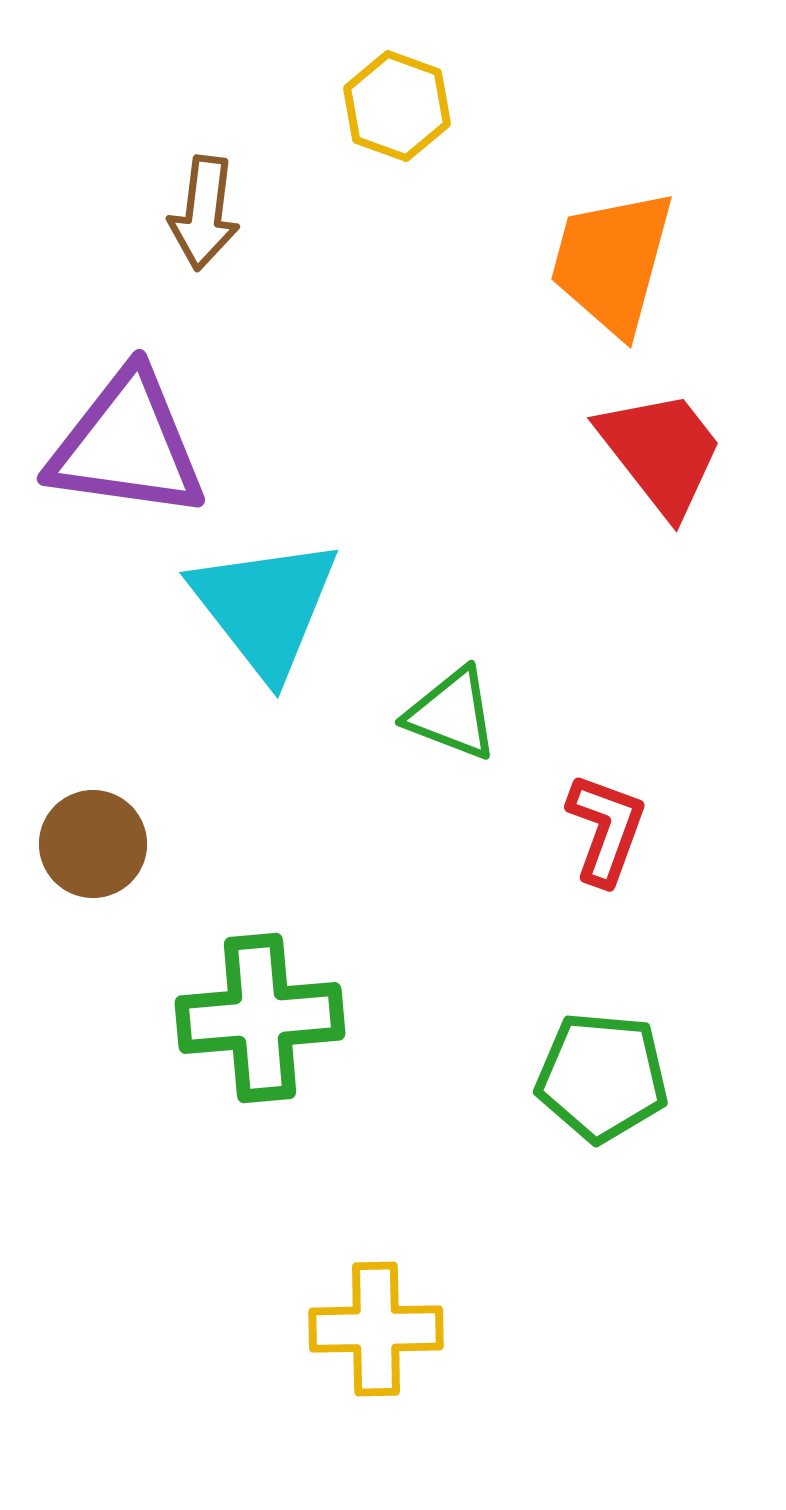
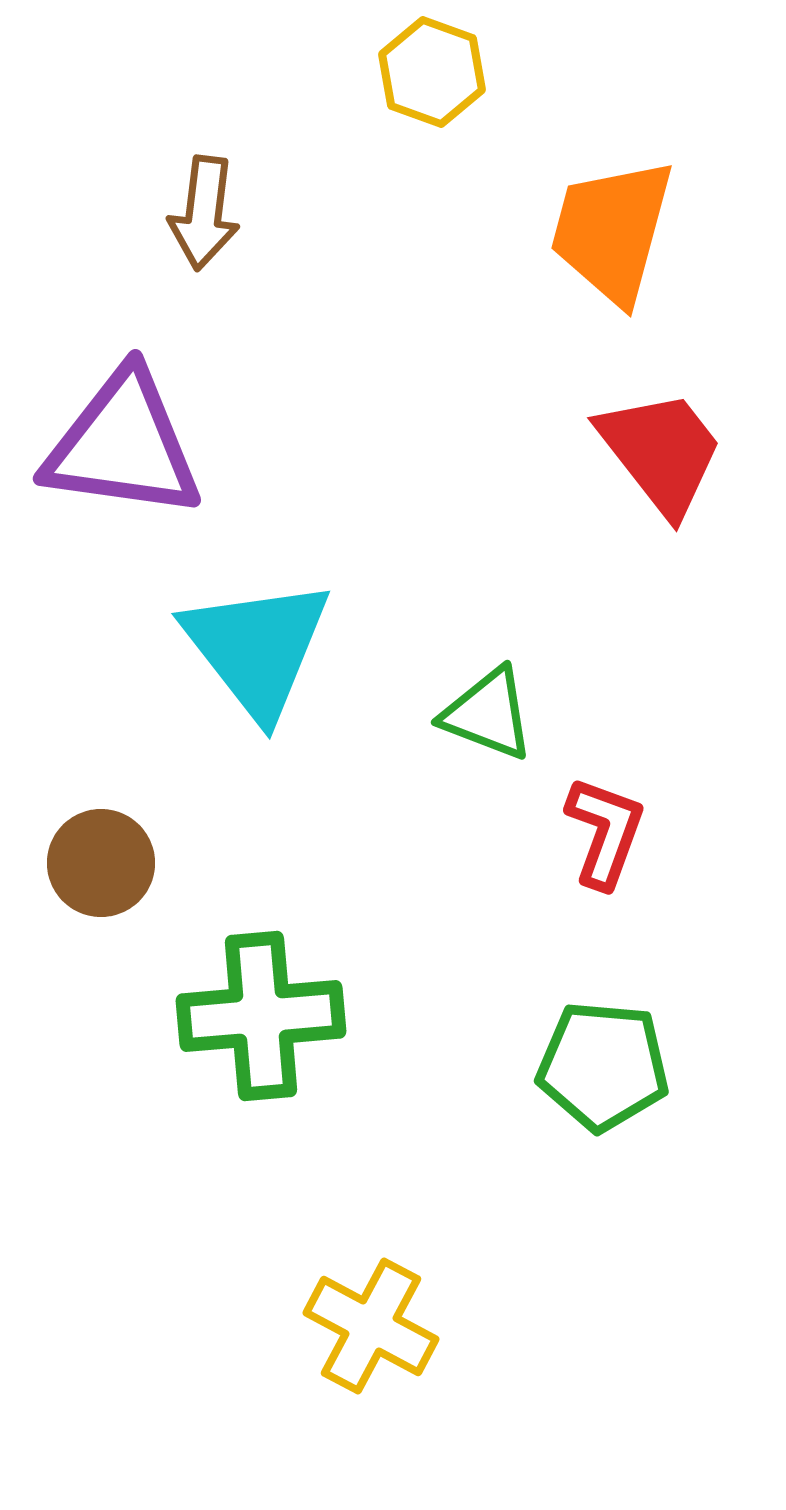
yellow hexagon: moved 35 px right, 34 px up
orange trapezoid: moved 31 px up
purple triangle: moved 4 px left
cyan triangle: moved 8 px left, 41 px down
green triangle: moved 36 px right
red L-shape: moved 1 px left, 3 px down
brown circle: moved 8 px right, 19 px down
green cross: moved 1 px right, 2 px up
green pentagon: moved 1 px right, 11 px up
yellow cross: moved 5 px left, 3 px up; rotated 29 degrees clockwise
